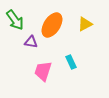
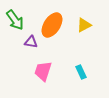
yellow triangle: moved 1 px left, 1 px down
cyan rectangle: moved 10 px right, 10 px down
